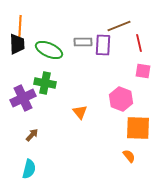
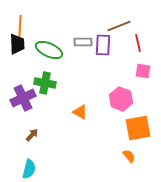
red line: moved 1 px left
orange triangle: rotated 21 degrees counterclockwise
orange square: rotated 12 degrees counterclockwise
